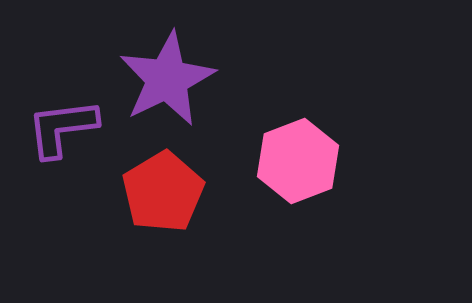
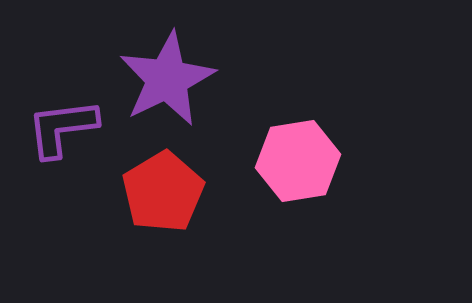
pink hexagon: rotated 12 degrees clockwise
